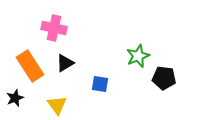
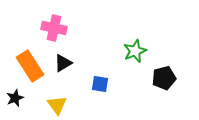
green star: moved 3 px left, 5 px up
black triangle: moved 2 px left
black pentagon: rotated 20 degrees counterclockwise
